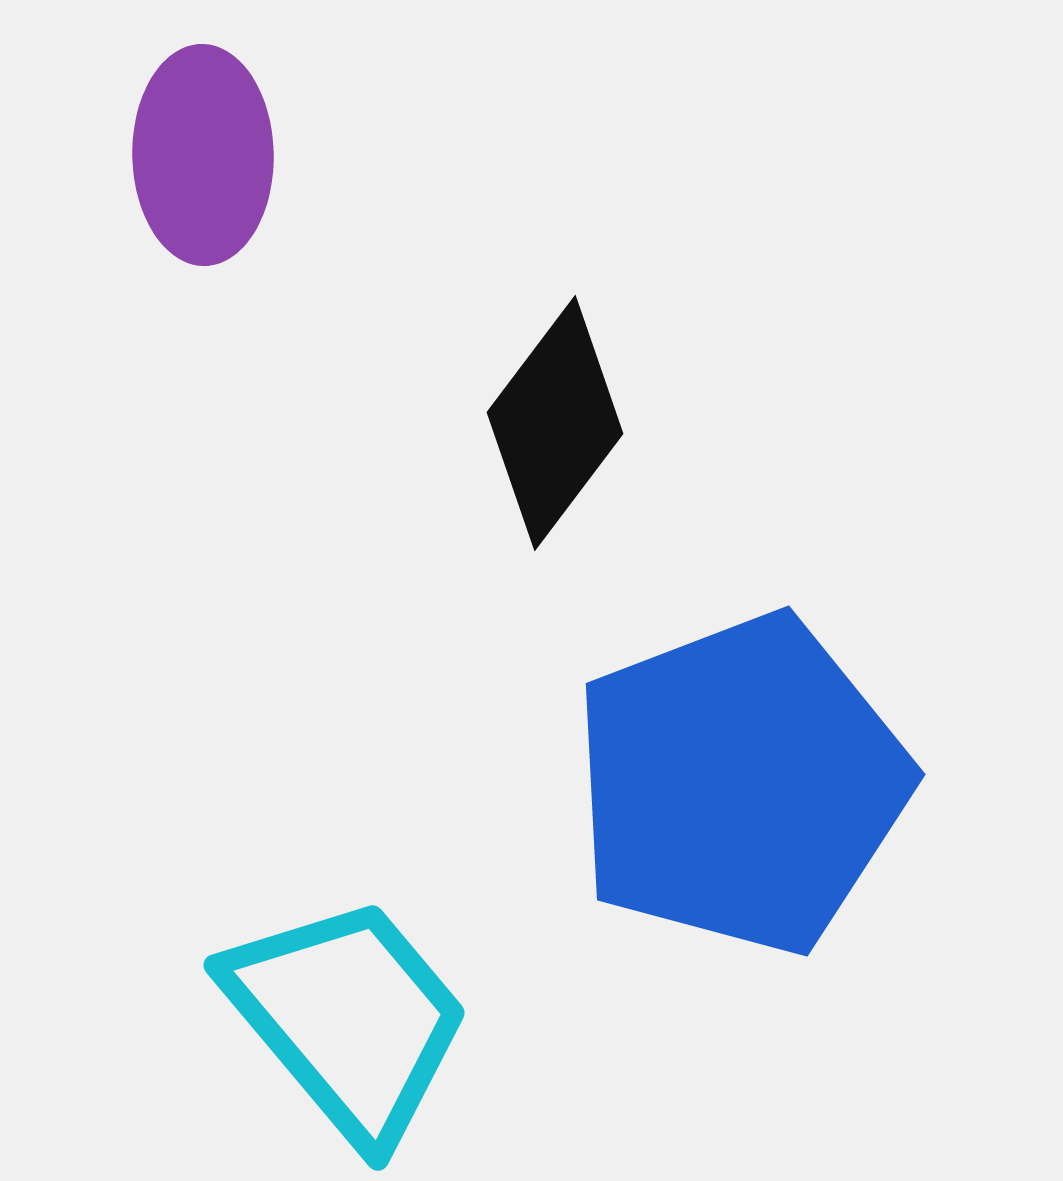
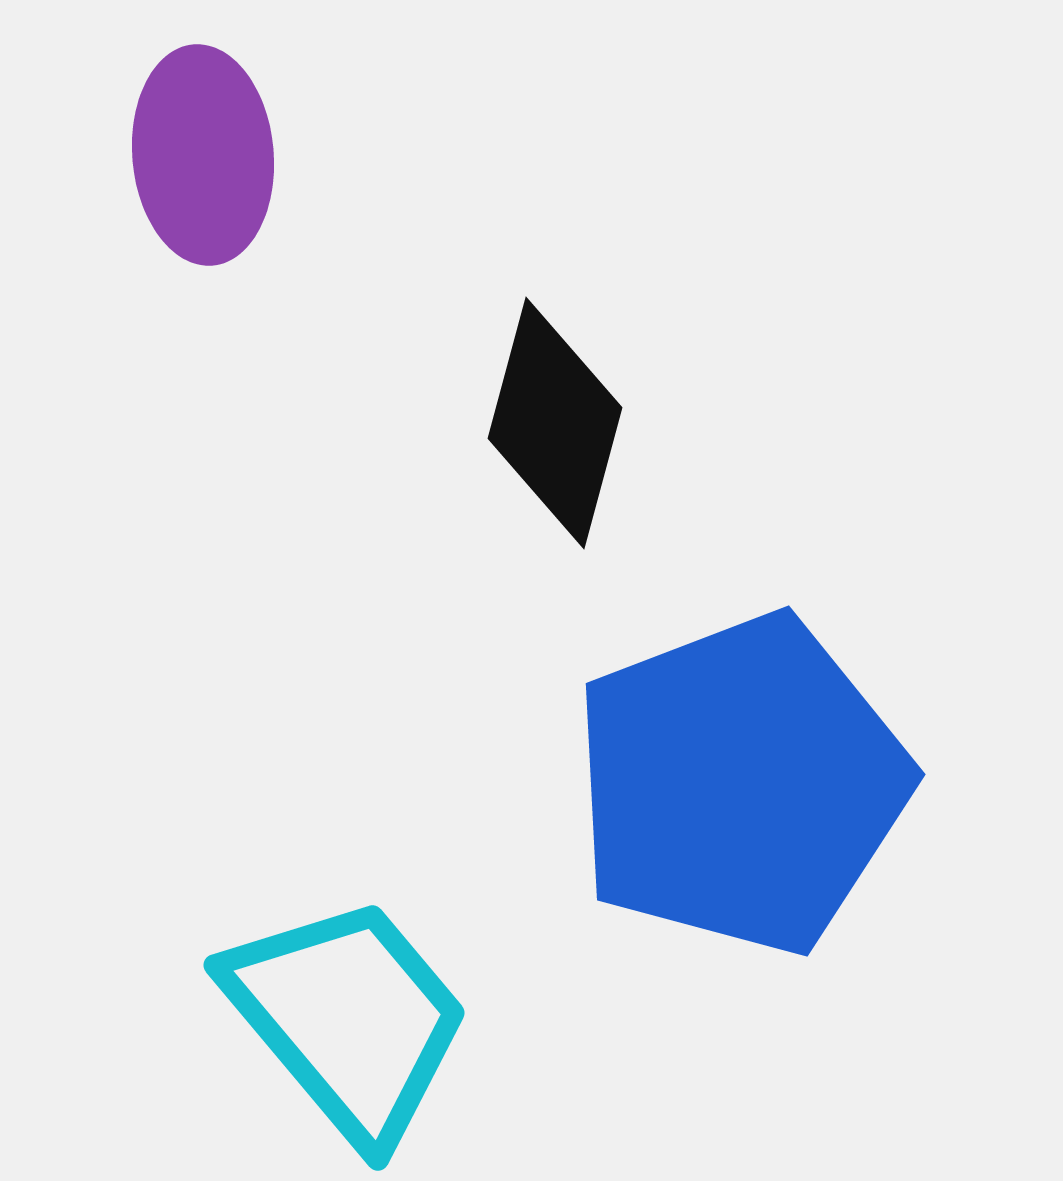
purple ellipse: rotated 4 degrees counterclockwise
black diamond: rotated 22 degrees counterclockwise
